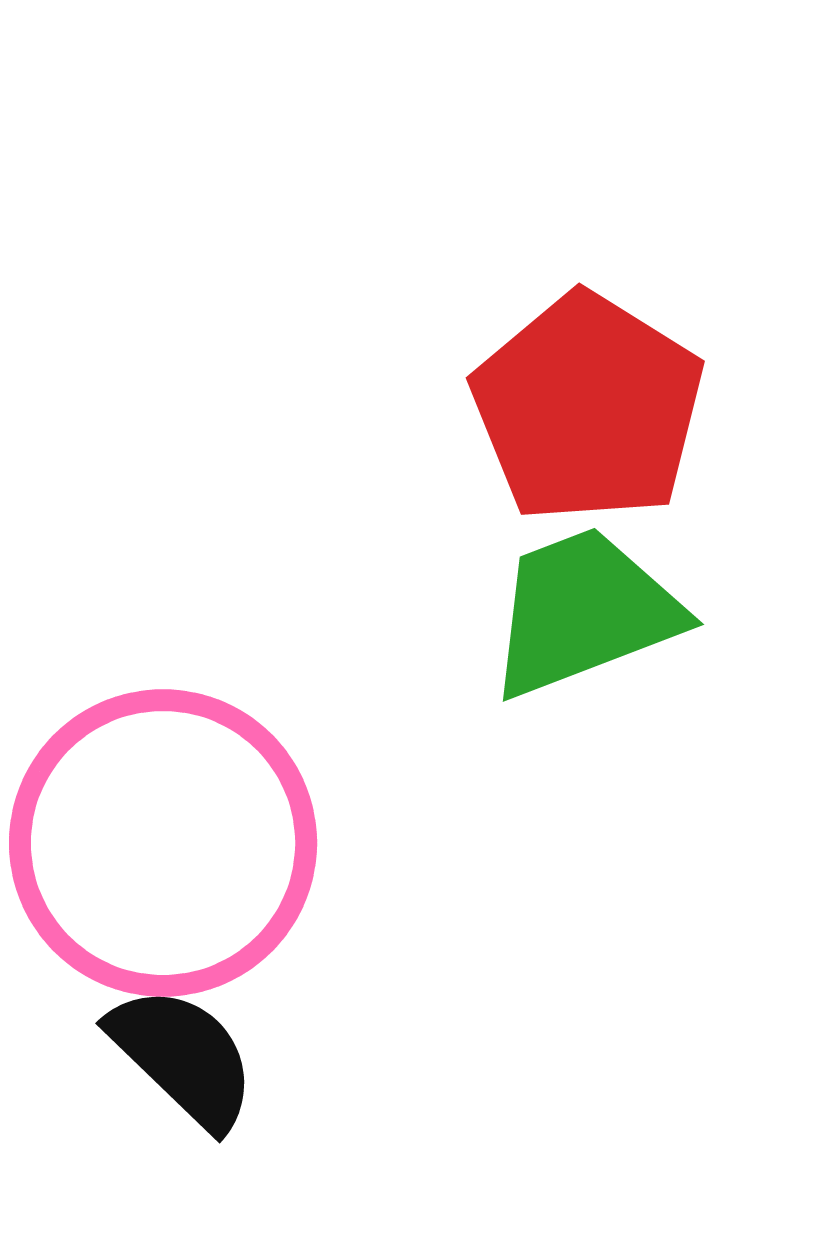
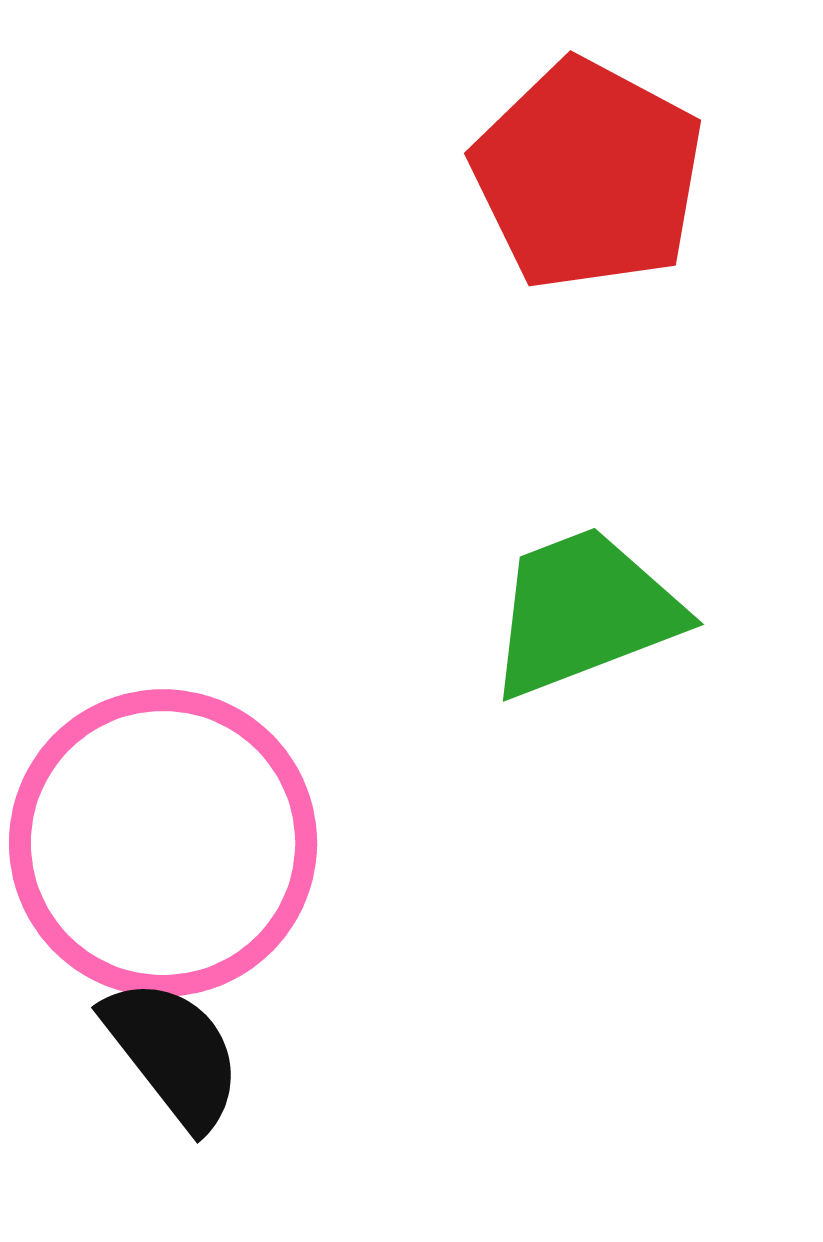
red pentagon: moved 233 px up; rotated 4 degrees counterclockwise
black semicircle: moved 10 px left, 4 px up; rotated 8 degrees clockwise
